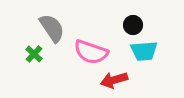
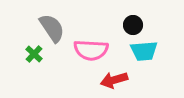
pink semicircle: moved 2 px up; rotated 16 degrees counterclockwise
